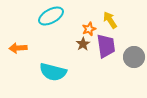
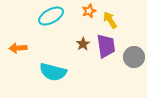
orange star: moved 18 px up
